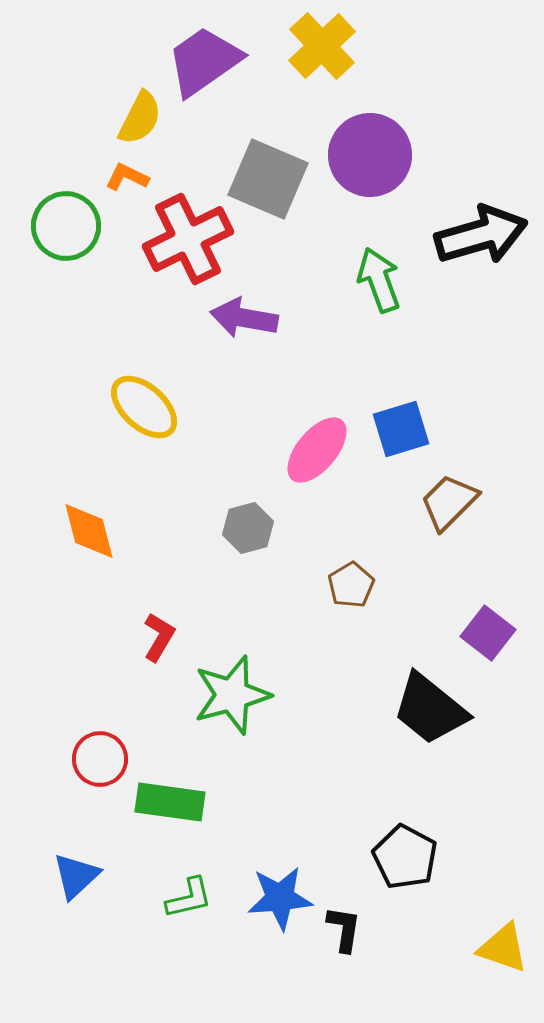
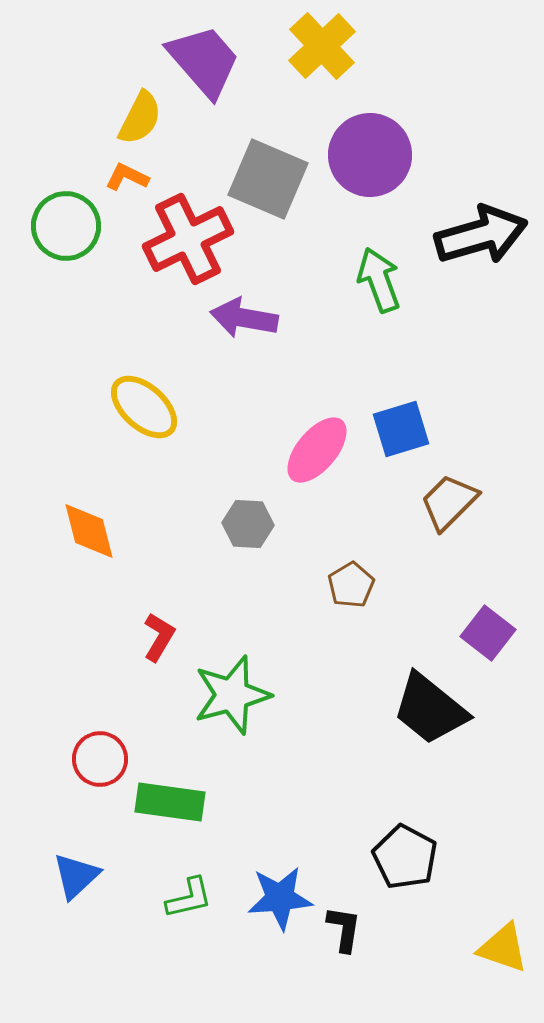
purple trapezoid: rotated 84 degrees clockwise
gray hexagon: moved 4 px up; rotated 18 degrees clockwise
